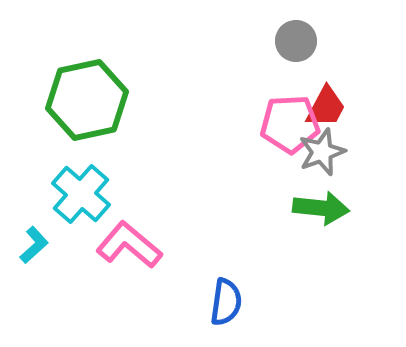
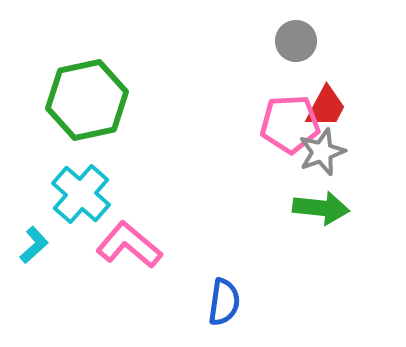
blue semicircle: moved 2 px left
